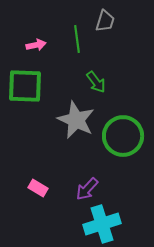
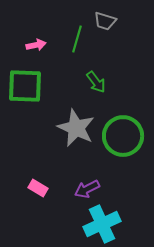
gray trapezoid: rotated 90 degrees clockwise
green line: rotated 24 degrees clockwise
gray star: moved 8 px down
purple arrow: rotated 20 degrees clockwise
cyan cross: rotated 6 degrees counterclockwise
